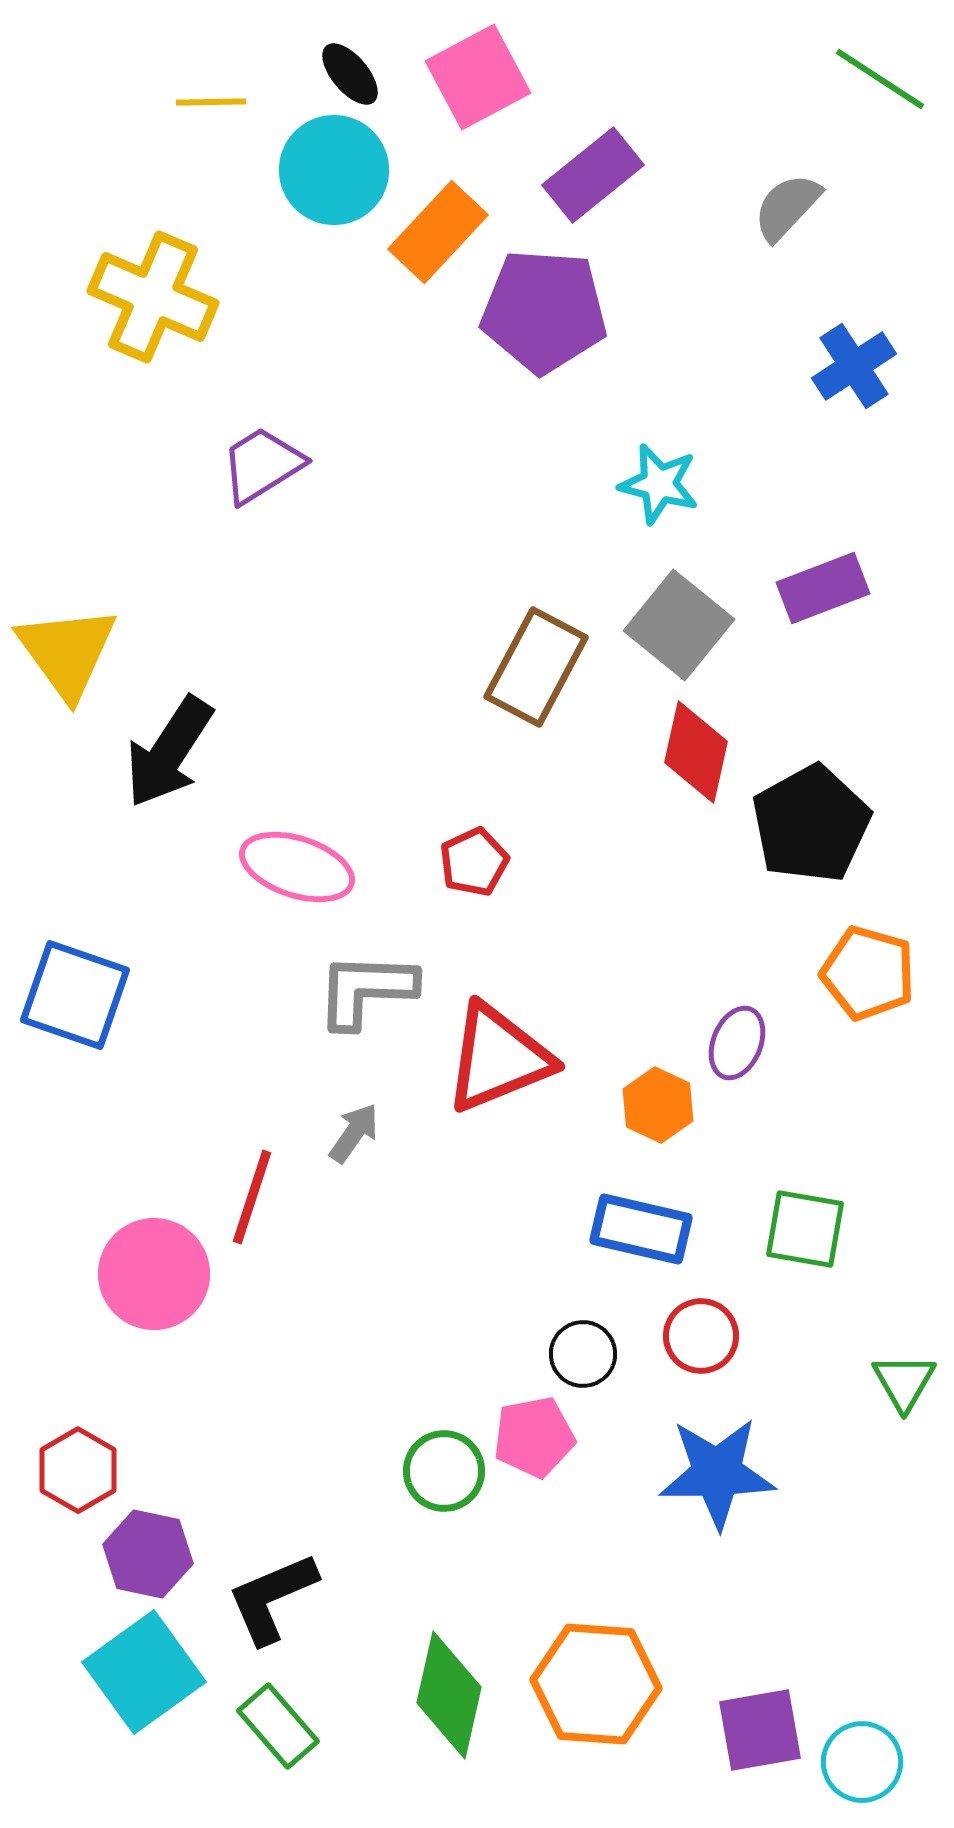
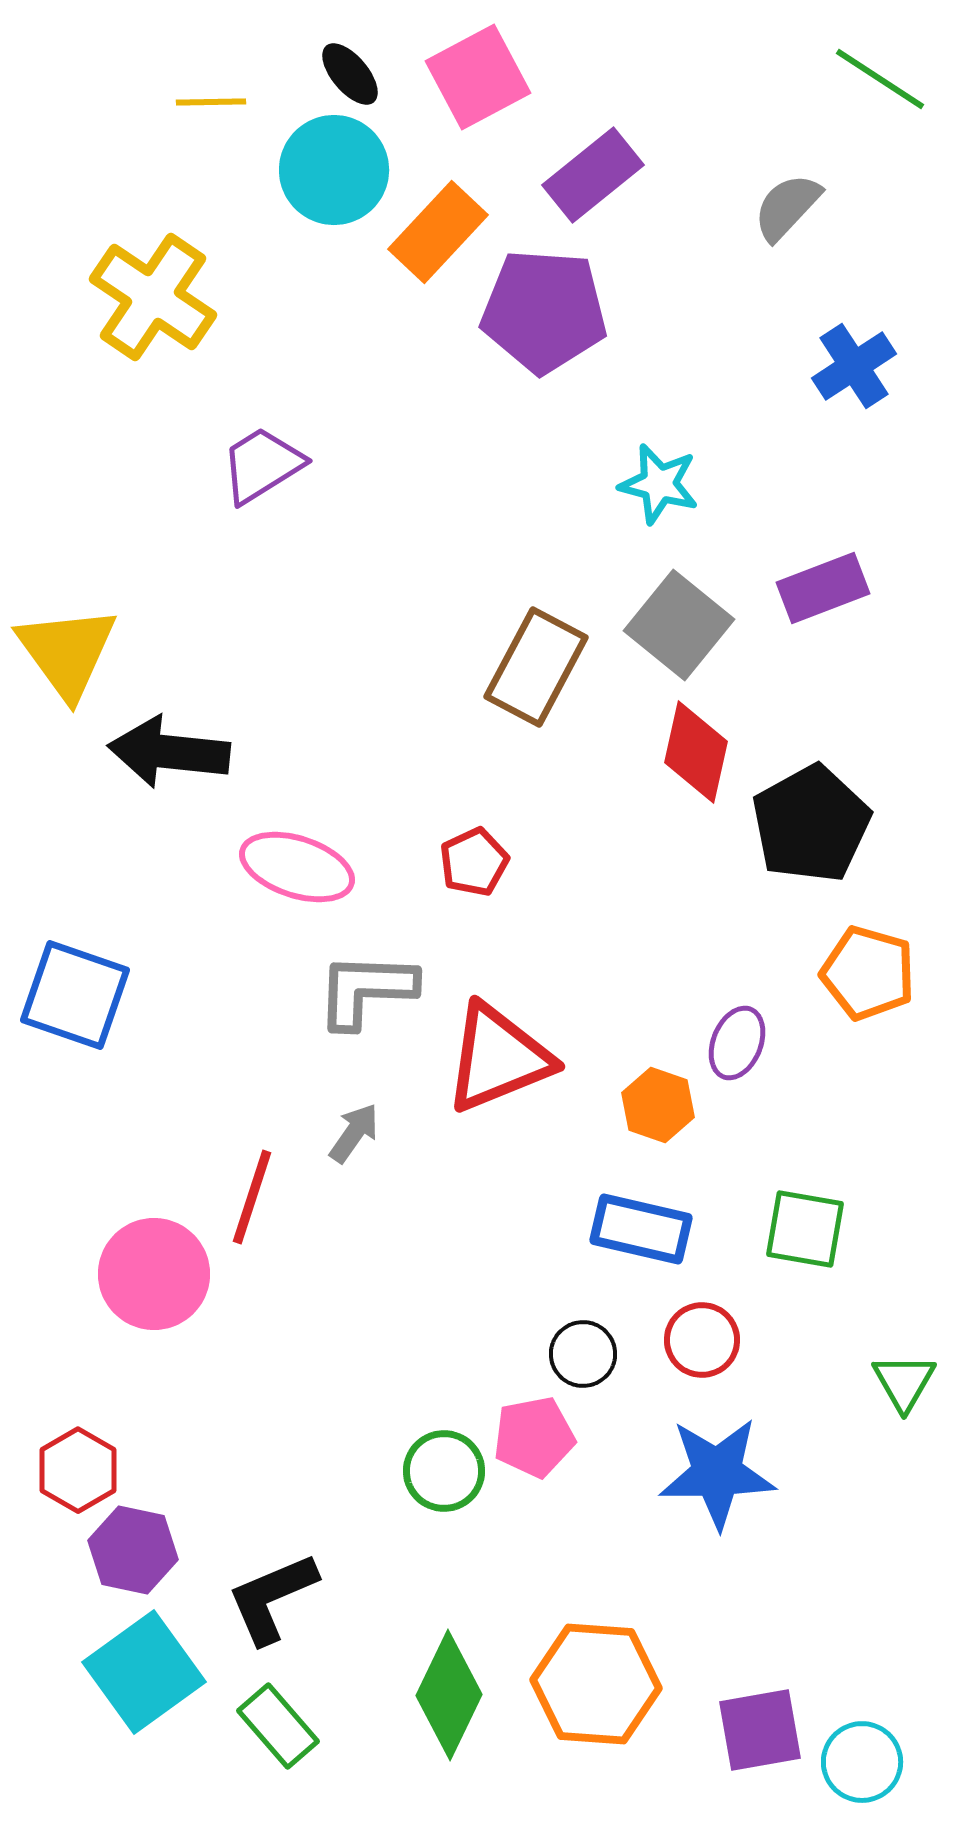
yellow cross at (153, 297): rotated 11 degrees clockwise
black arrow at (169, 752): rotated 63 degrees clockwise
orange hexagon at (658, 1105): rotated 6 degrees counterclockwise
red circle at (701, 1336): moved 1 px right, 4 px down
purple hexagon at (148, 1554): moved 15 px left, 4 px up
green diamond at (449, 1695): rotated 13 degrees clockwise
